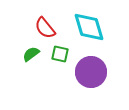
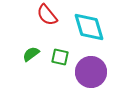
red semicircle: moved 2 px right, 13 px up
green square: moved 3 px down
